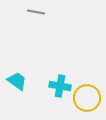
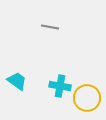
gray line: moved 14 px right, 15 px down
